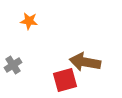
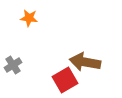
orange star: moved 3 px up
red square: rotated 15 degrees counterclockwise
